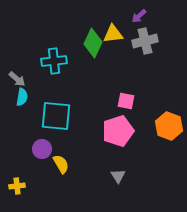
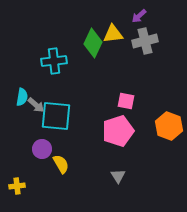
gray arrow: moved 19 px right, 26 px down
